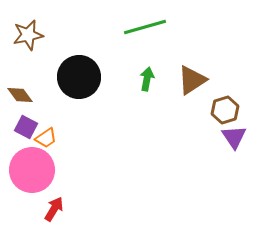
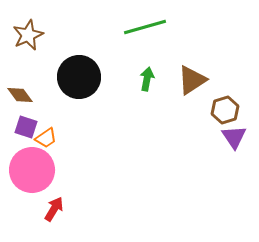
brown star: rotated 12 degrees counterclockwise
purple square: rotated 10 degrees counterclockwise
